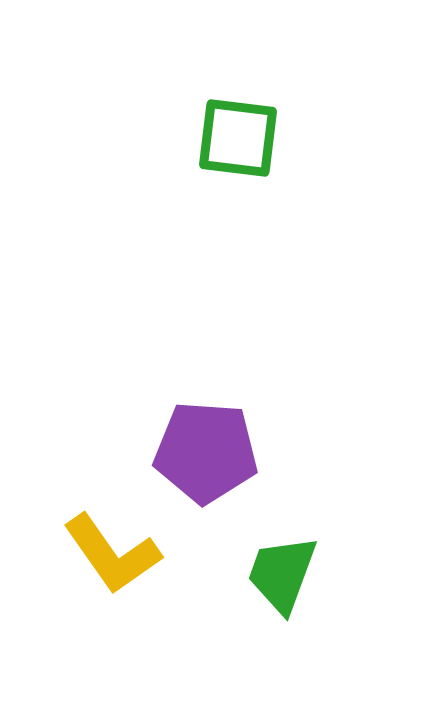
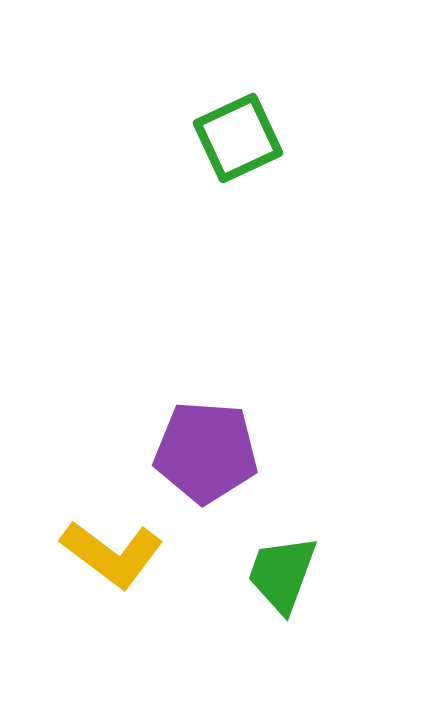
green square: rotated 32 degrees counterclockwise
yellow L-shape: rotated 18 degrees counterclockwise
